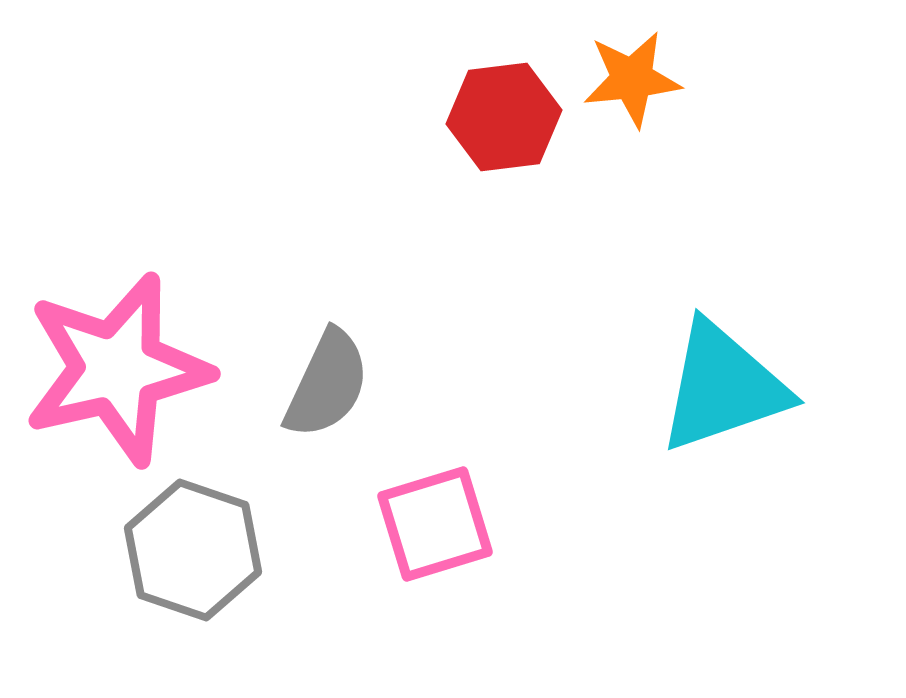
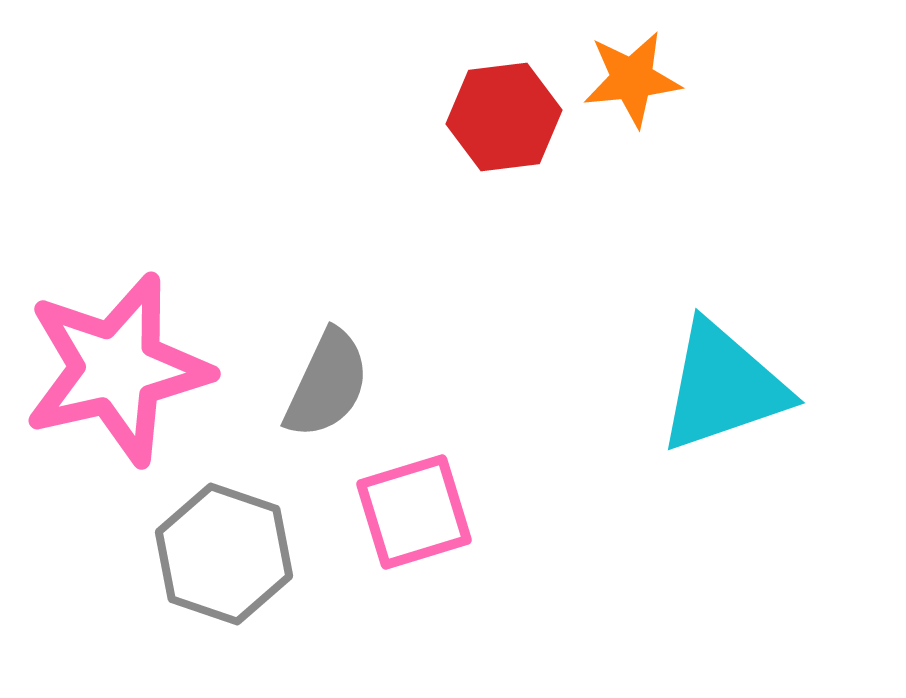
pink square: moved 21 px left, 12 px up
gray hexagon: moved 31 px right, 4 px down
